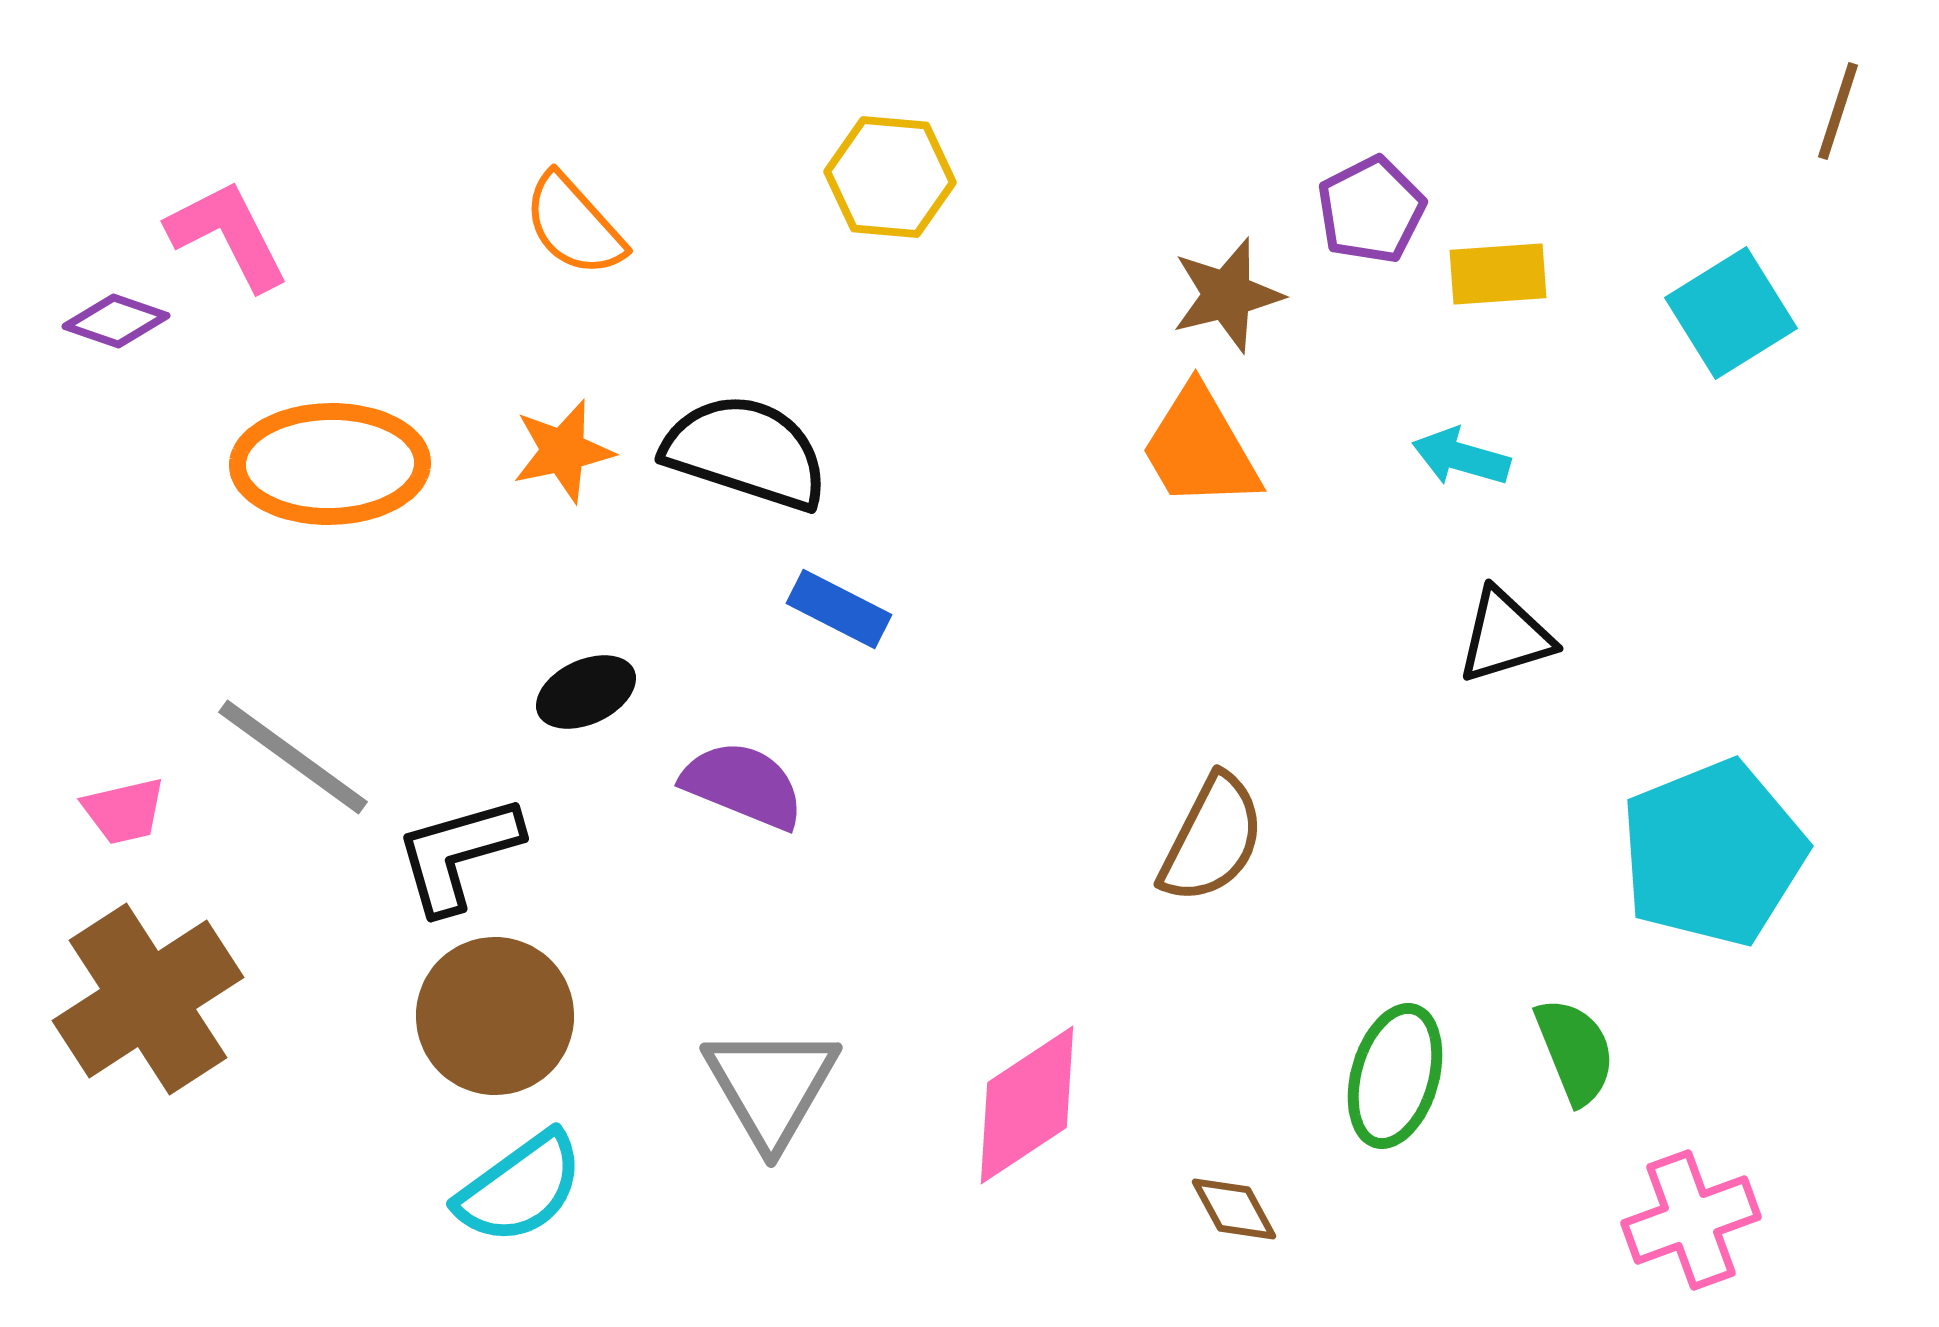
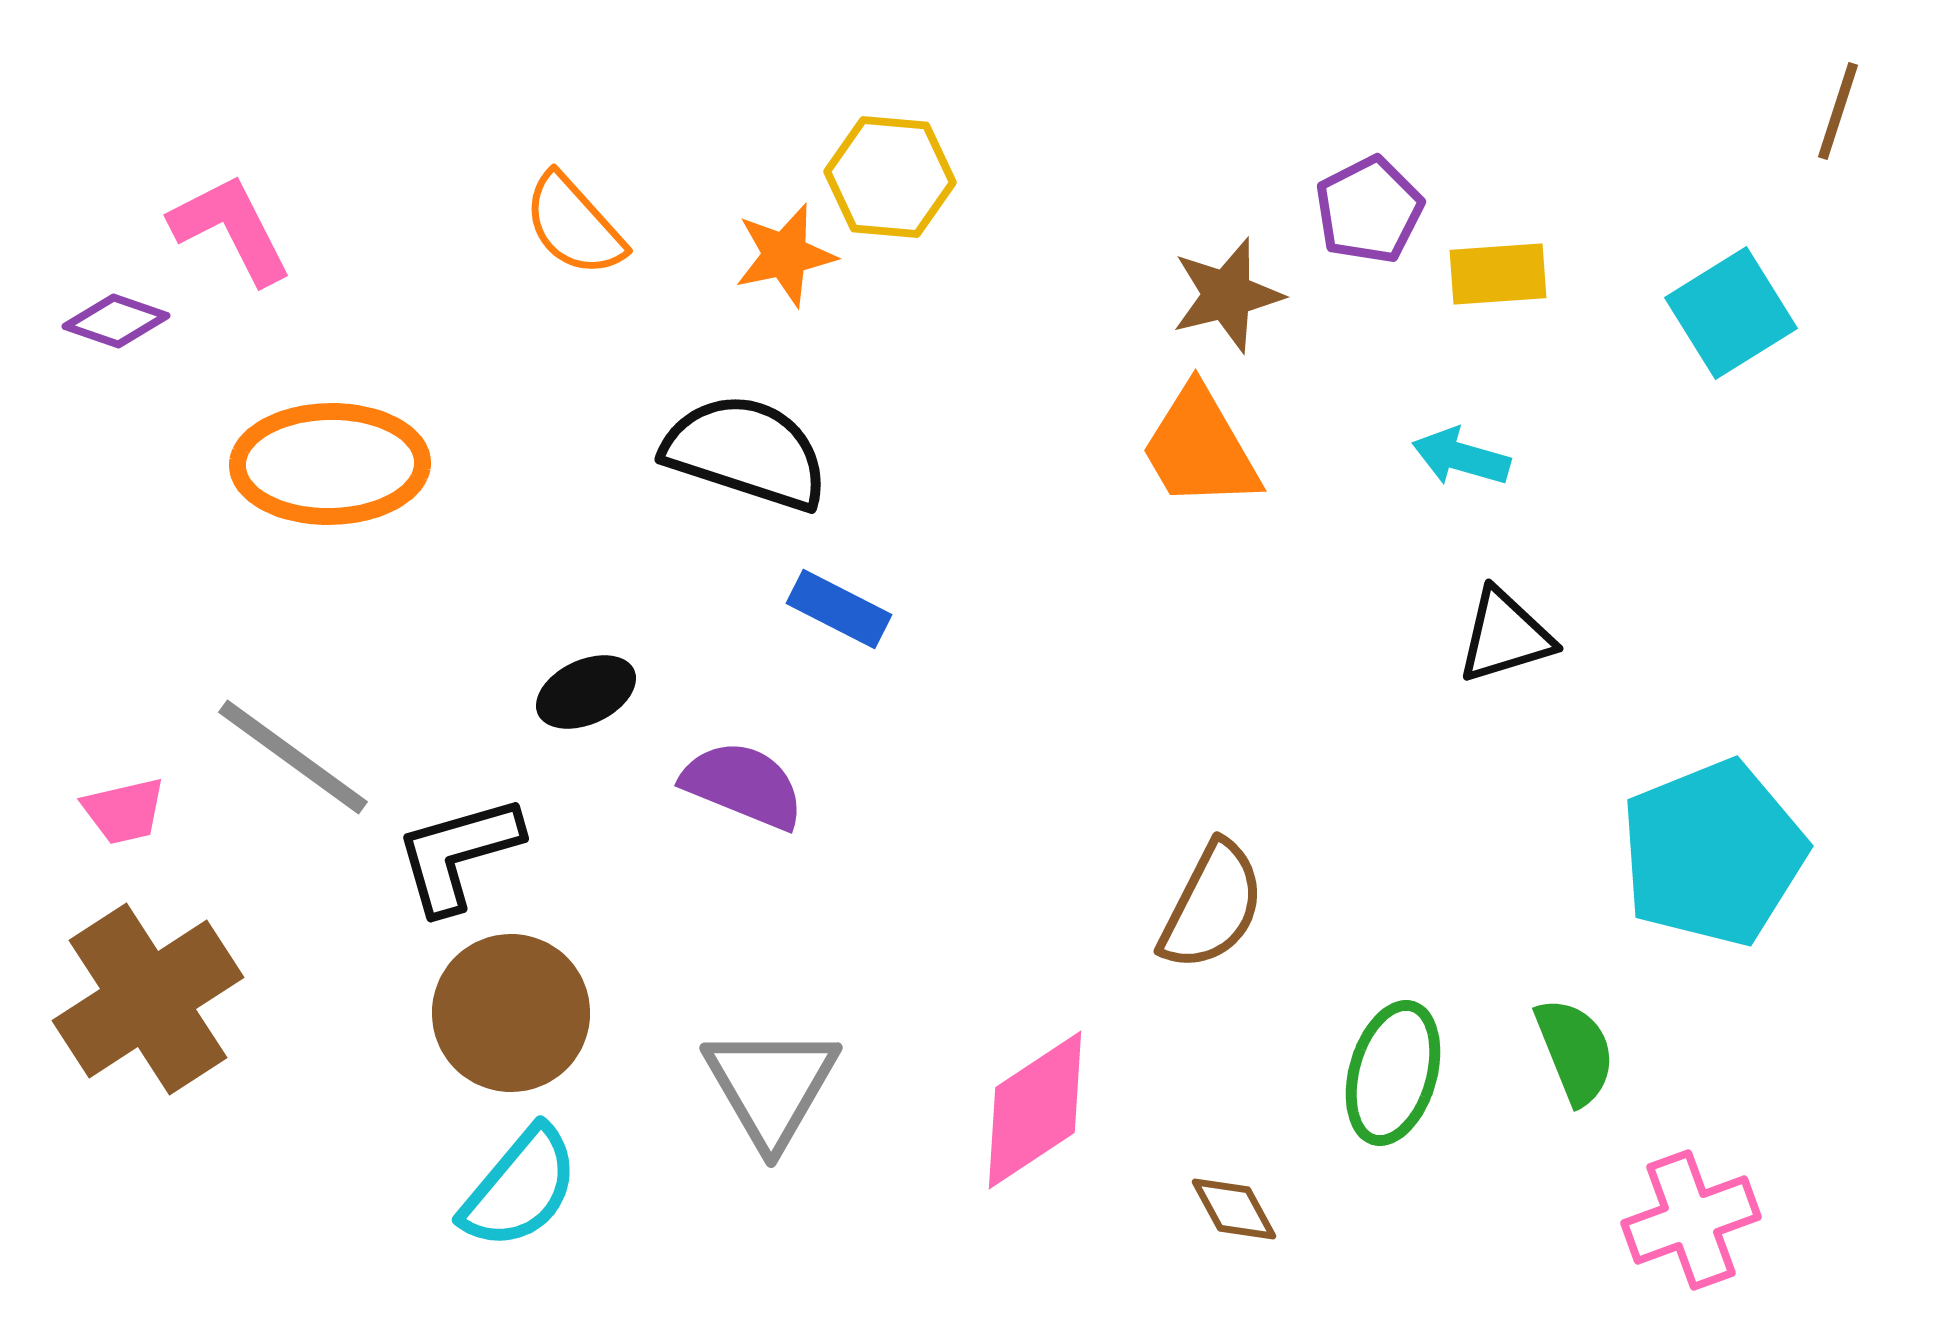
purple pentagon: moved 2 px left
pink L-shape: moved 3 px right, 6 px up
orange star: moved 222 px right, 196 px up
brown semicircle: moved 67 px down
brown circle: moved 16 px right, 3 px up
green ellipse: moved 2 px left, 3 px up
pink diamond: moved 8 px right, 5 px down
cyan semicircle: rotated 14 degrees counterclockwise
